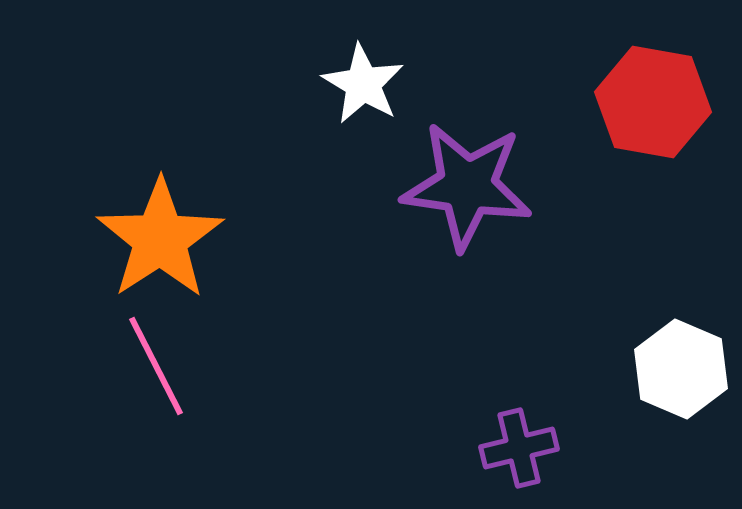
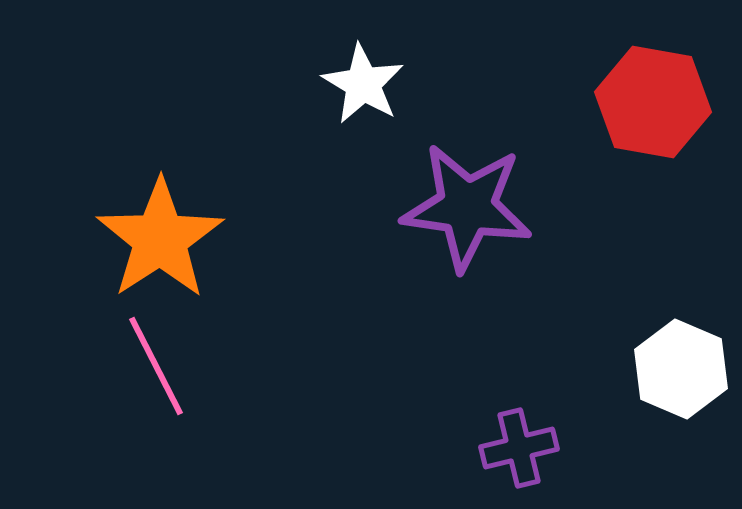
purple star: moved 21 px down
